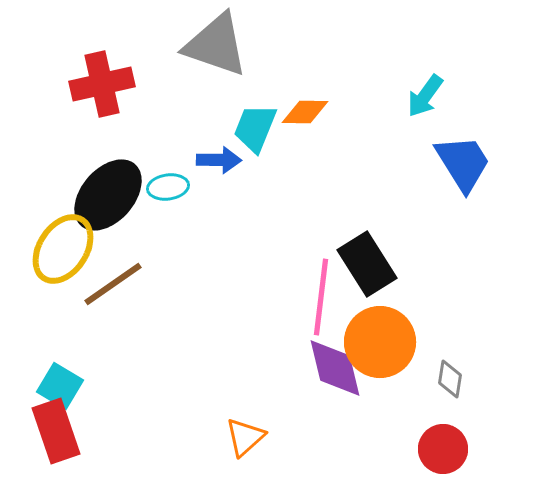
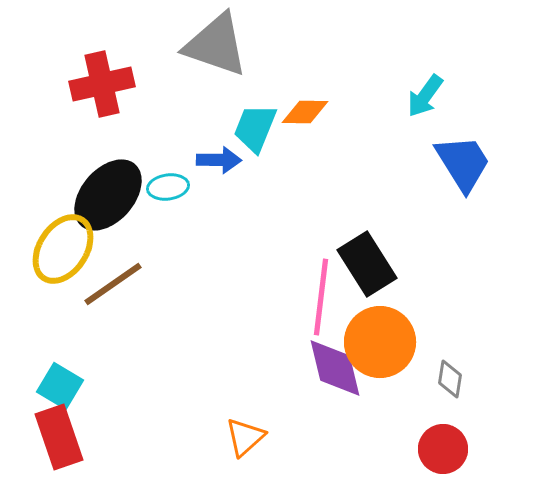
red rectangle: moved 3 px right, 6 px down
